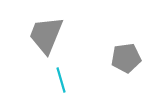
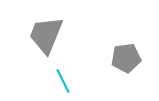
cyan line: moved 2 px right, 1 px down; rotated 10 degrees counterclockwise
